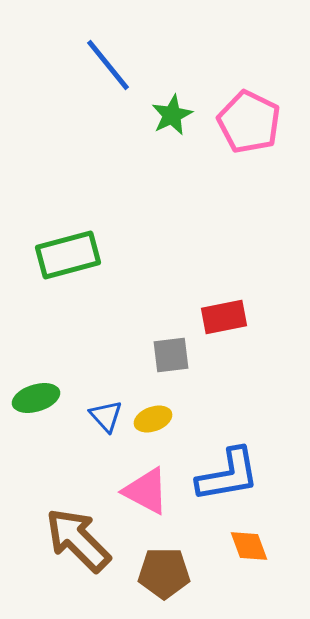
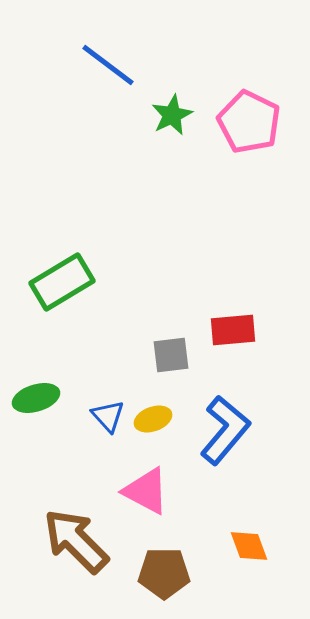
blue line: rotated 14 degrees counterclockwise
green rectangle: moved 6 px left, 27 px down; rotated 16 degrees counterclockwise
red rectangle: moved 9 px right, 13 px down; rotated 6 degrees clockwise
blue triangle: moved 2 px right
blue L-shape: moved 3 px left, 45 px up; rotated 40 degrees counterclockwise
brown arrow: moved 2 px left, 1 px down
